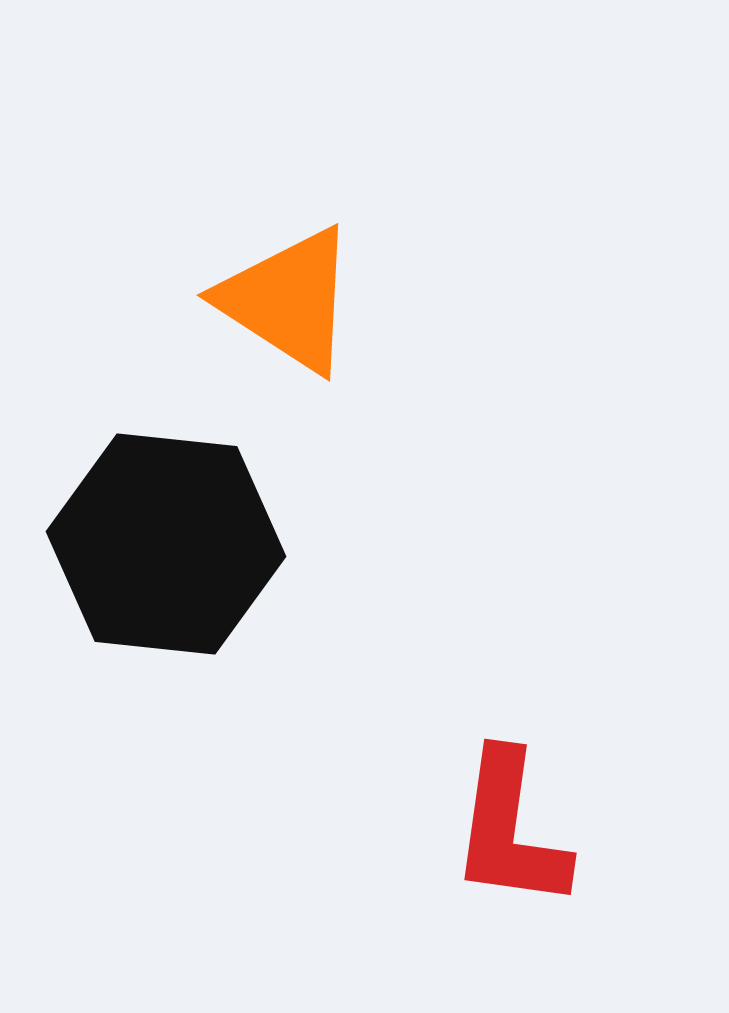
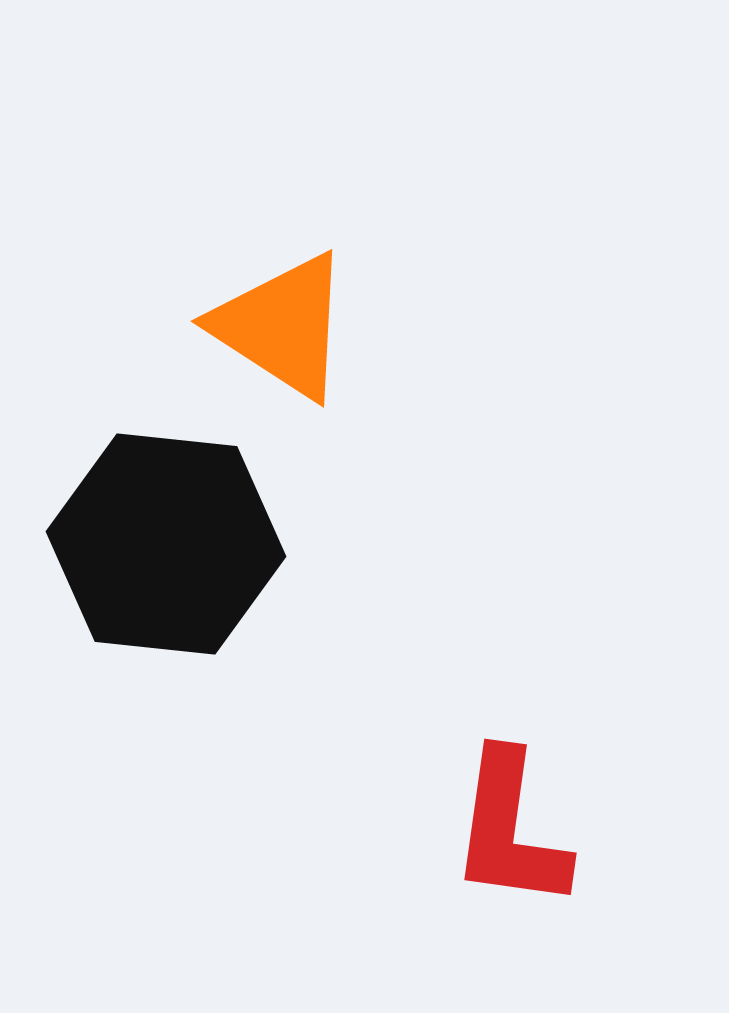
orange triangle: moved 6 px left, 26 px down
